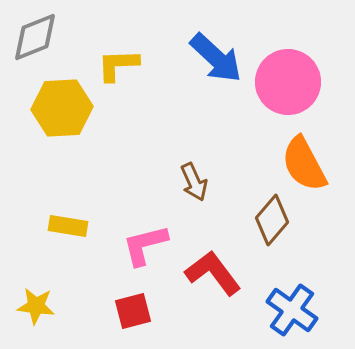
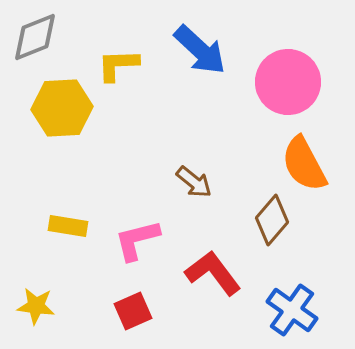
blue arrow: moved 16 px left, 8 px up
brown arrow: rotated 27 degrees counterclockwise
pink L-shape: moved 8 px left, 5 px up
red square: rotated 9 degrees counterclockwise
